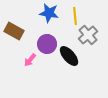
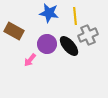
gray cross: rotated 18 degrees clockwise
black ellipse: moved 10 px up
